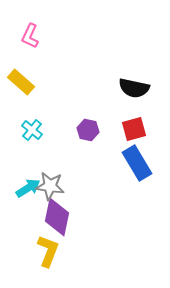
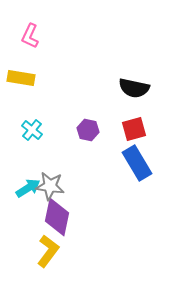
yellow rectangle: moved 4 px up; rotated 32 degrees counterclockwise
yellow L-shape: rotated 16 degrees clockwise
